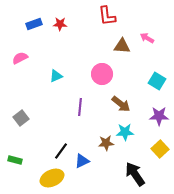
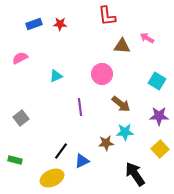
purple line: rotated 12 degrees counterclockwise
